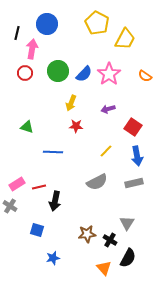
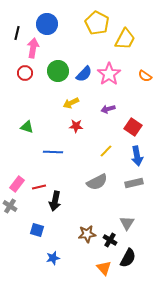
pink arrow: moved 1 px right, 1 px up
yellow arrow: rotated 42 degrees clockwise
pink rectangle: rotated 21 degrees counterclockwise
